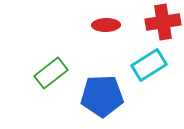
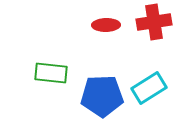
red cross: moved 9 px left
cyan rectangle: moved 23 px down
green rectangle: rotated 44 degrees clockwise
